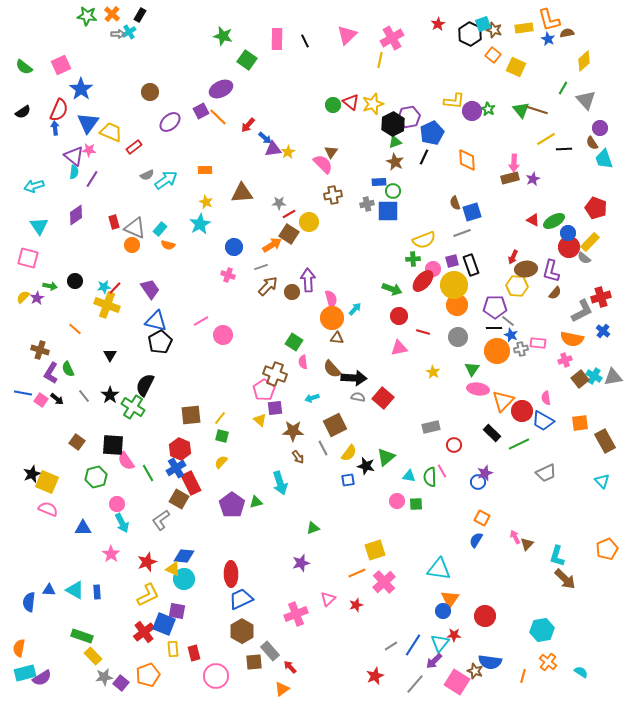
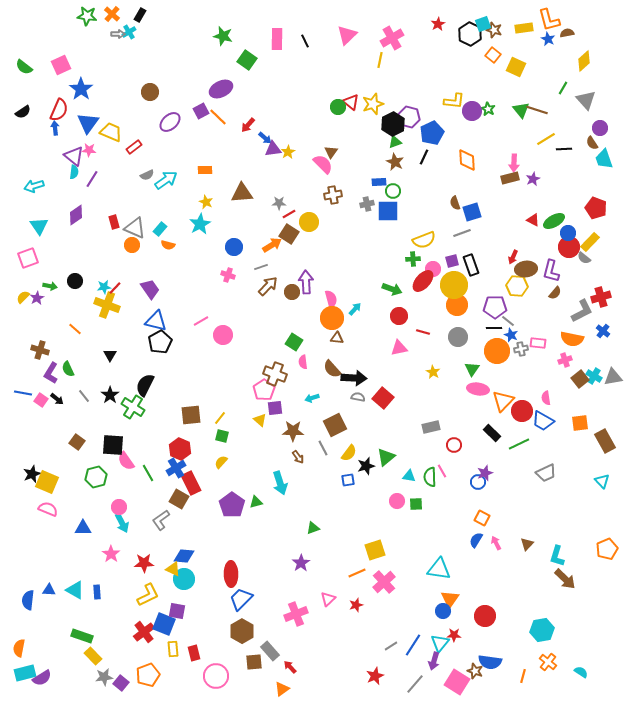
green circle at (333, 105): moved 5 px right, 2 px down
purple hexagon at (409, 117): rotated 25 degrees clockwise
pink square at (28, 258): rotated 35 degrees counterclockwise
purple arrow at (308, 280): moved 2 px left, 2 px down
black star at (366, 466): rotated 30 degrees counterclockwise
pink circle at (117, 504): moved 2 px right, 3 px down
pink arrow at (515, 537): moved 19 px left, 6 px down
red star at (147, 562): moved 3 px left, 1 px down; rotated 18 degrees clockwise
purple star at (301, 563): rotated 18 degrees counterclockwise
blue trapezoid at (241, 599): rotated 20 degrees counterclockwise
blue semicircle at (29, 602): moved 1 px left, 2 px up
purple arrow at (434, 661): rotated 30 degrees counterclockwise
